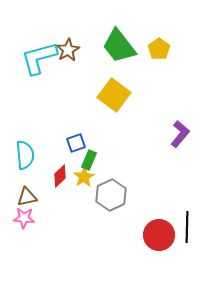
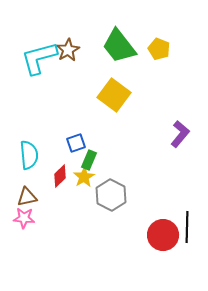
yellow pentagon: rotated 15 degrees counterclockwise
cyan semicircle: moved 4 px right
gray hexagon: rotated 8 degrees counterclockwise
red circle: moved 4 px right
